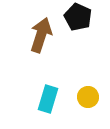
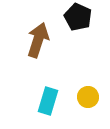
brown arrow: moved 3 px left, 5 px down
cyan rectangle: moved 2 px down
